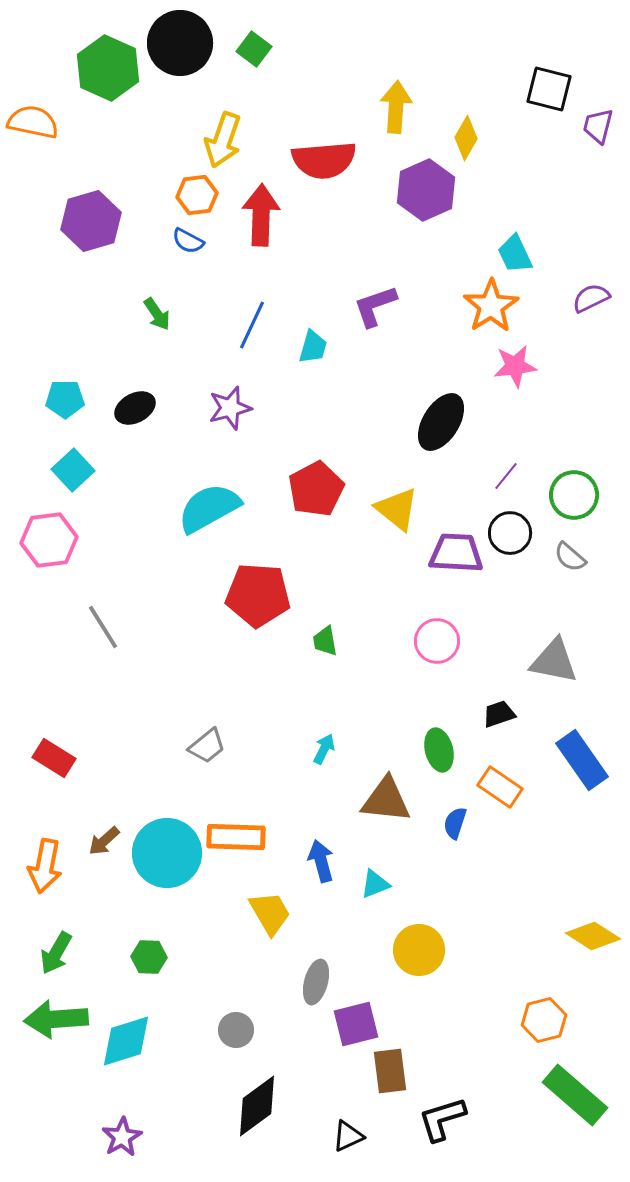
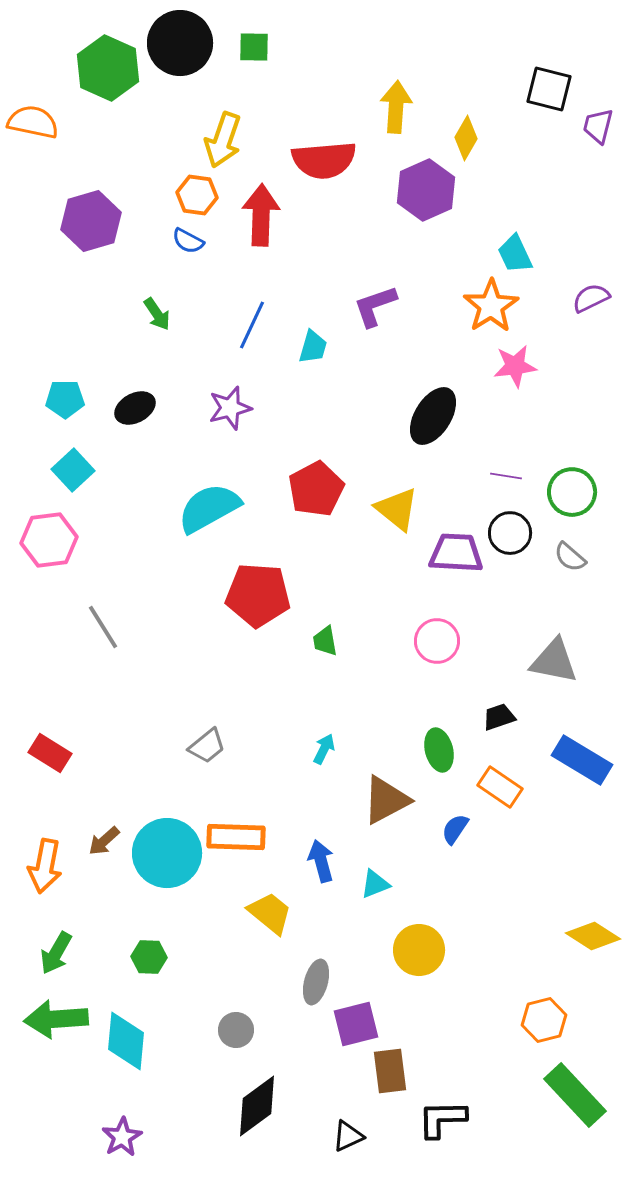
green square at (254, 49): moved 2 px up; rotated 36 degrees counterclockwise
orange hexagon at (197, 195): rotated 15 degrees clockwise
black ellipse at (441, 422): moved 8 px left, 6 px up
purple line at (506, 476): rotated 60 degrees clockwise
green circle at (574, 495): moved 2 px left, 3 px up
black trapezoid at (499, 714): moved 3 px down
red rectangle at (54, 758): moved 4 px left, 5 px up
blue rectangle at (582, 760): rotated 24 degrees counterclockwise
brown triangle at (386, 800): rotated 34 degrees counterclockwise
blue semicircle at (455, 823): moved 6 px down; rotated 16 degrees clockwise
yellow trapezoid at (270, 913): rotated 21 degrees counterclockwise
cyan diamond at (126, 1041): rotated 68 degrees counterclockwise
green rectangle at (575, 1095): rotated 6 degrees clockwise
black L-shape at (442, 1119): rotated 16 degrees clockwise
